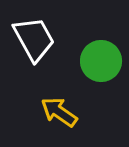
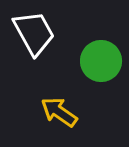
white trapezoid: moved 6 px up
